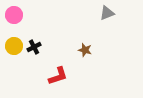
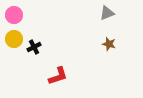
yellow circle: moved 7 px up
brown star: moved 24 px right, 6 px up
